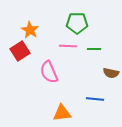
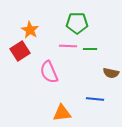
green line: moved 4 px left
